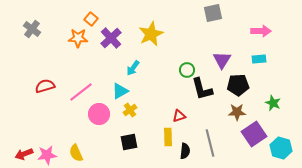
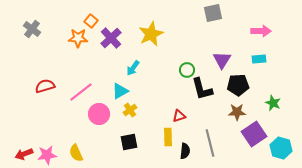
orange square: moved 2 px down
